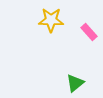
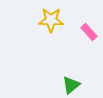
green triangle: moved 4 px left, 2 px down
